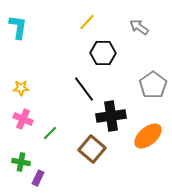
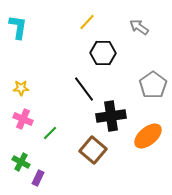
brown square: moved 1 px right, 1 px down
green cross: rotated 18 degrees clockwise
